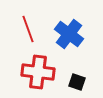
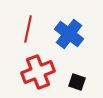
red line: rotated 32 degrees clockwise
red cross: rotated 28 degrees counterclockwise
